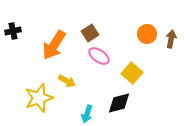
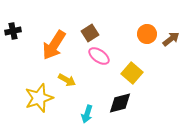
brown arrow: rotated 42 degrees clockwise
yellow arrow: moved 1 px up
black diamond: moved 1 px right
